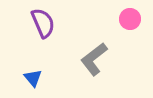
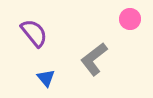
purple semicircle: moved 9 px left, 10 px down; rotated 16 degrees counterclockwise
blue triangle: moved 13 px right
